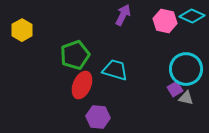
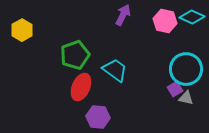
cyan diamond: moved 1 px down
cyan trapezoid: rotated 20 degrees clockwise
red ellipse: moved 1 px left, 2 px down
